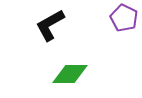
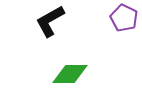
black L-shape: moved 4 px up
